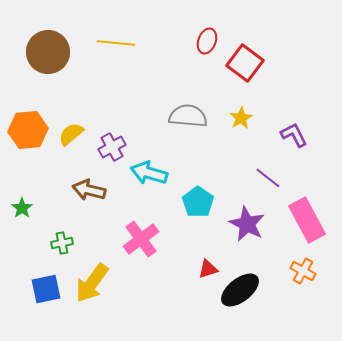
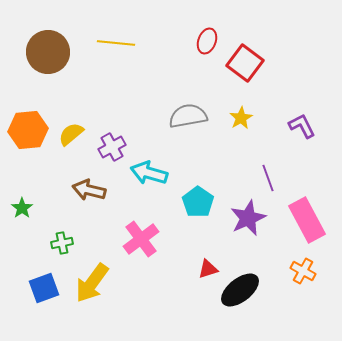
gray semicircle: rotated 15 degrees counterclockwise
purple L-shape: moved 8 px right, 9 px up
purple line: rotated 32 degrees clockwise
purple star: moved 1 px right, 6 px up; rotated 21 degrees clockwise
blue square: moved 2 px left, 1 px up; rotated 8 degrees counterclockwise
